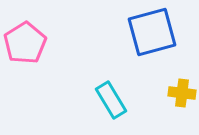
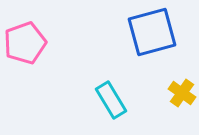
pink pentagon: rotated 12 degrees clockwise
yellow cross: rotated 28 degrees clockwise
